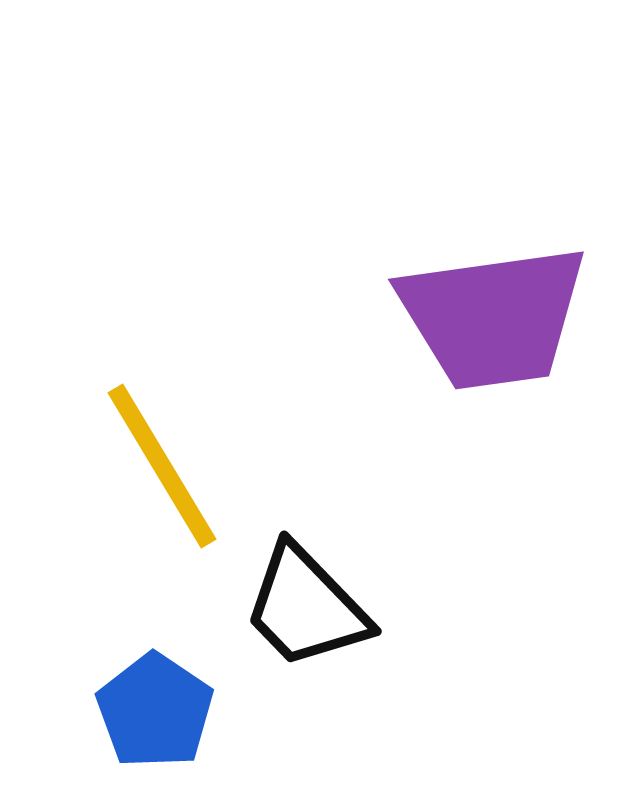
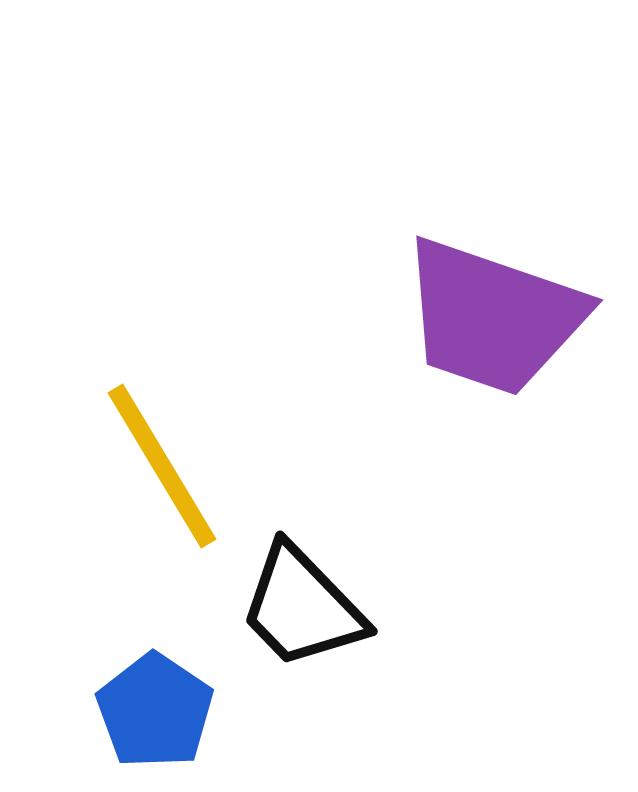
purple trapezoid: rotated 27 degrees clockwise
black trapezoid: moved 4 px left
